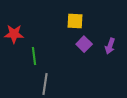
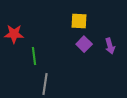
yellow square: moved 4 px right
purple arrow: rotated 35 degrees counterclockwise
